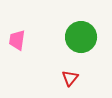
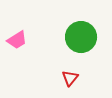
pink trapezoid: rotated 130 degrees counterclockwise
